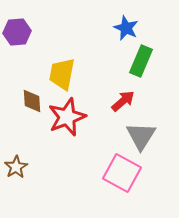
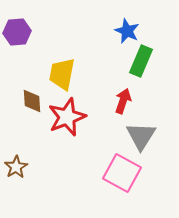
blue star: moved 1 px right, 3 px down
red arrow: rotated 30 degrees counterclockwise
